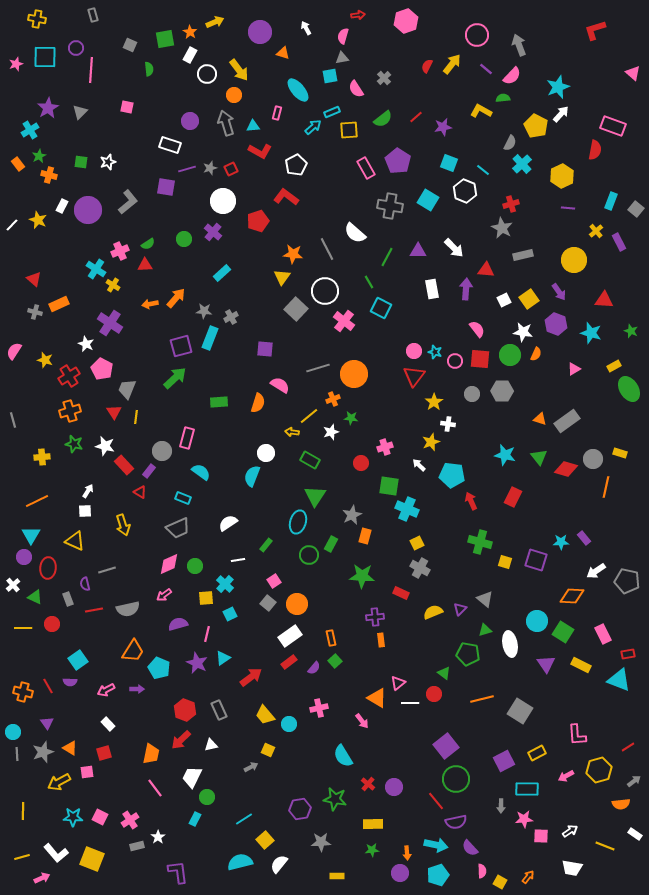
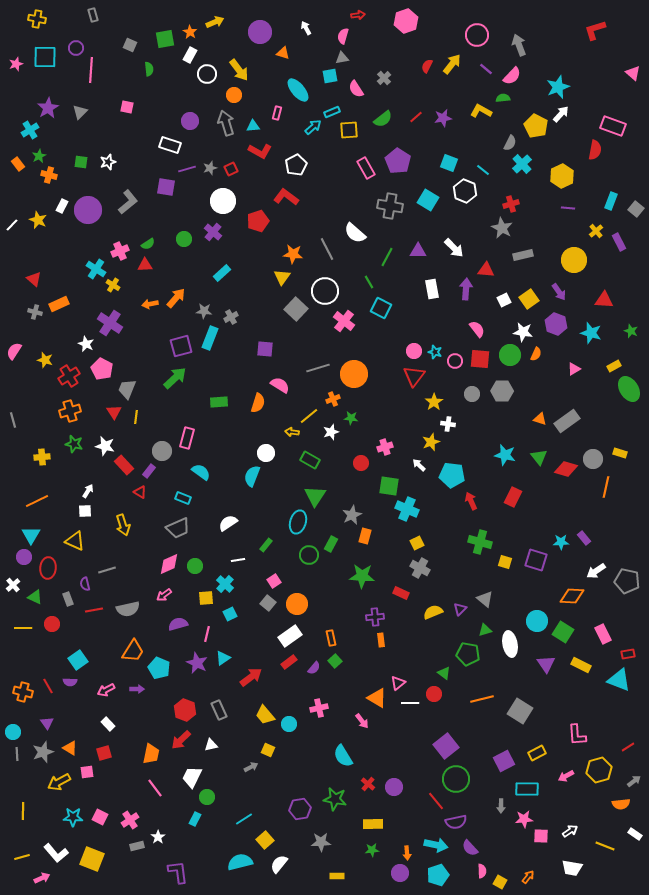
purple star at (443, 127): moved 9 px up
